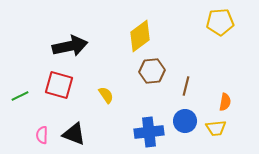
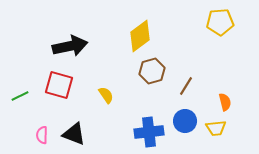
brown hexagon: rotated 10 degrees counterclockwise
brown line: rotated 18 degrees clockwise
orange semicircle: rotated 24 degrees counterclockwise
